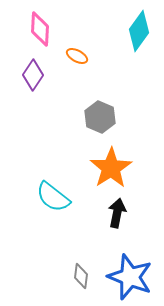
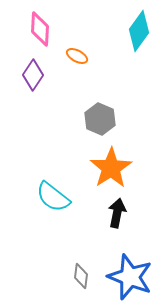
gray hexagon: moved 2 px down
